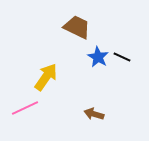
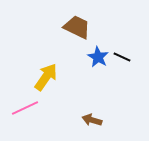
brown arrow: moved 2 px left, 6 px down
